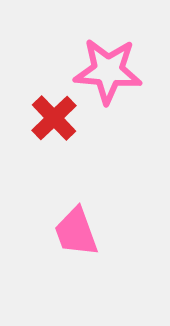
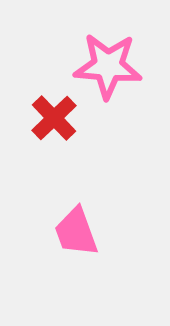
pink star: moved 5 px up
